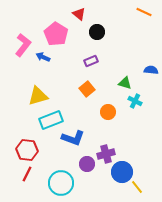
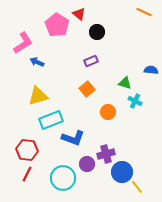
pink pentagon: moved 1 px right, 9 px up
pink L-shape: moved 2 px up; rotated 20 degrees clockwise
blue arrow: moved 6 px left, 5 px down
cyan circle: moved 2 px right, 5 px up
